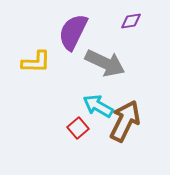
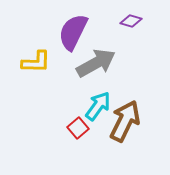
purple diamond: rotated 25 degrees clockwise
gray arrow: moved 9 px left; rotated 54 degrees counterclockwise
cyan arrow: rotated 96 degrees clockwise
